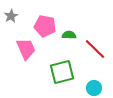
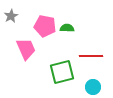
green semicircle: moved 2 px left, 7 px up
red line: moved 4 px left, 7 px down; rotated 45 degrees counterclockwise
cyan circle: moved 1 px left, 1 px up
